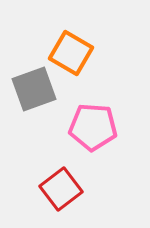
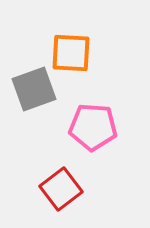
orange square: rotated 27 degrees counterclockwise
